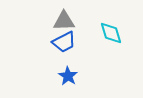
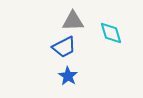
gray triangle: moved 9 px right
blue trapezoid: moved 5 px down
